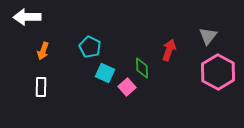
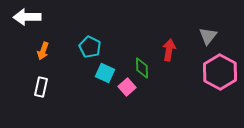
red arrow: rotated 10 degrees counterclockwise
pink hexagon: moved 2 px right
white rectangle: rotated 12 degrees clockwise
